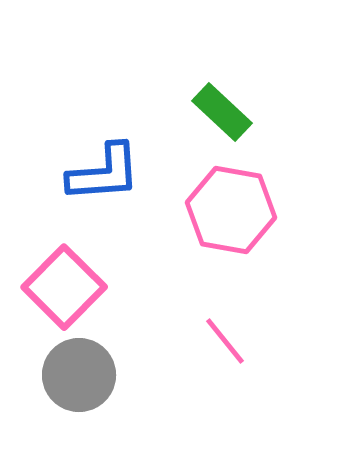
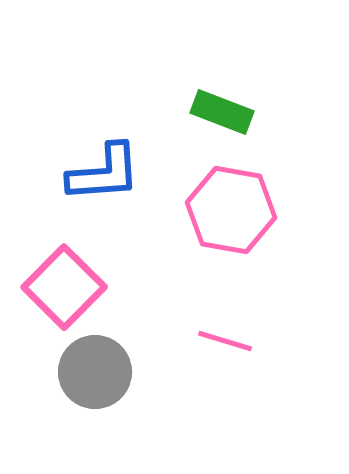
green rectangle: rotated 22 degrees counterclockwise
pink line: rotated 34 degrees counterclockwise
gray circle: moved 16 px right, 3 px up
